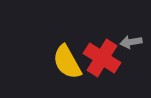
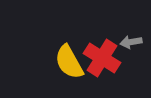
yellow semicircle: moved 2 px right
